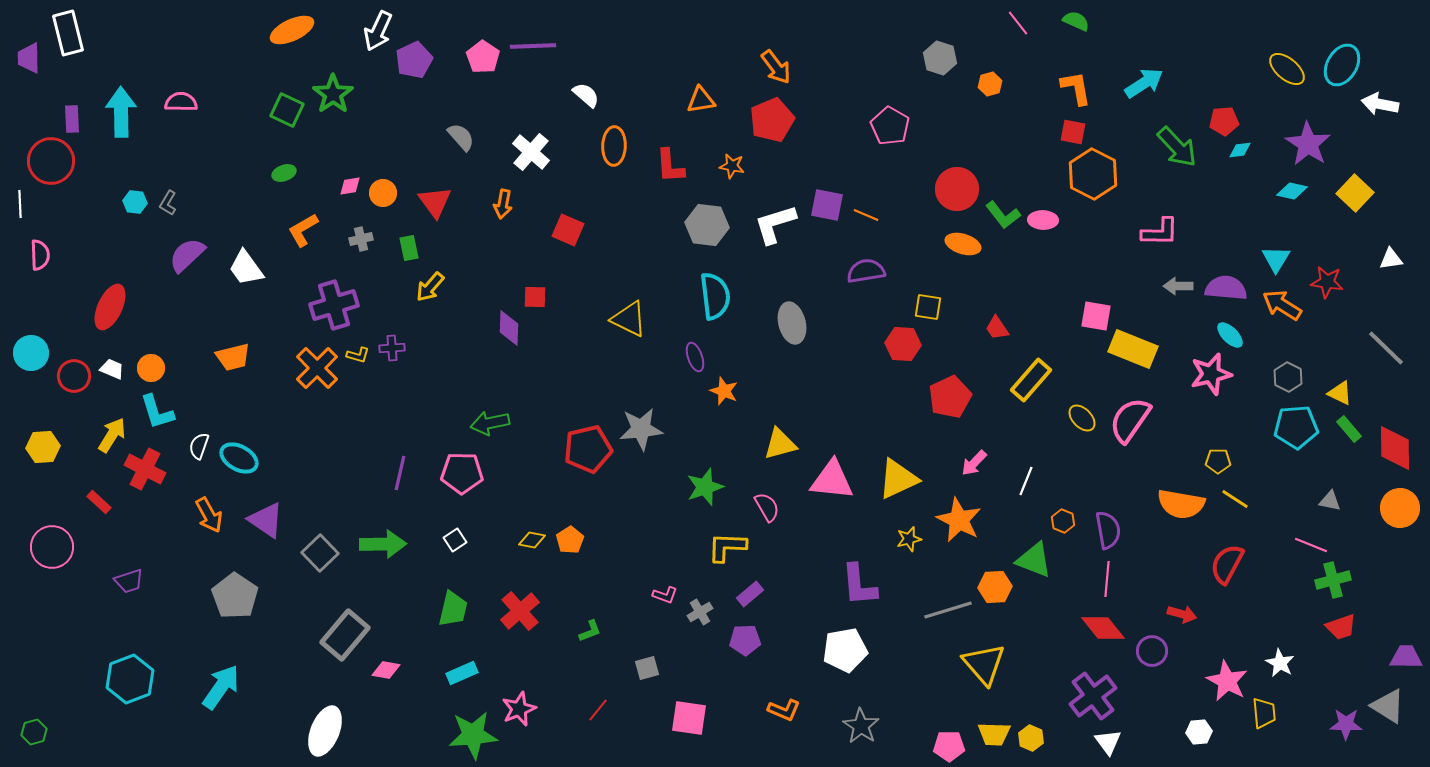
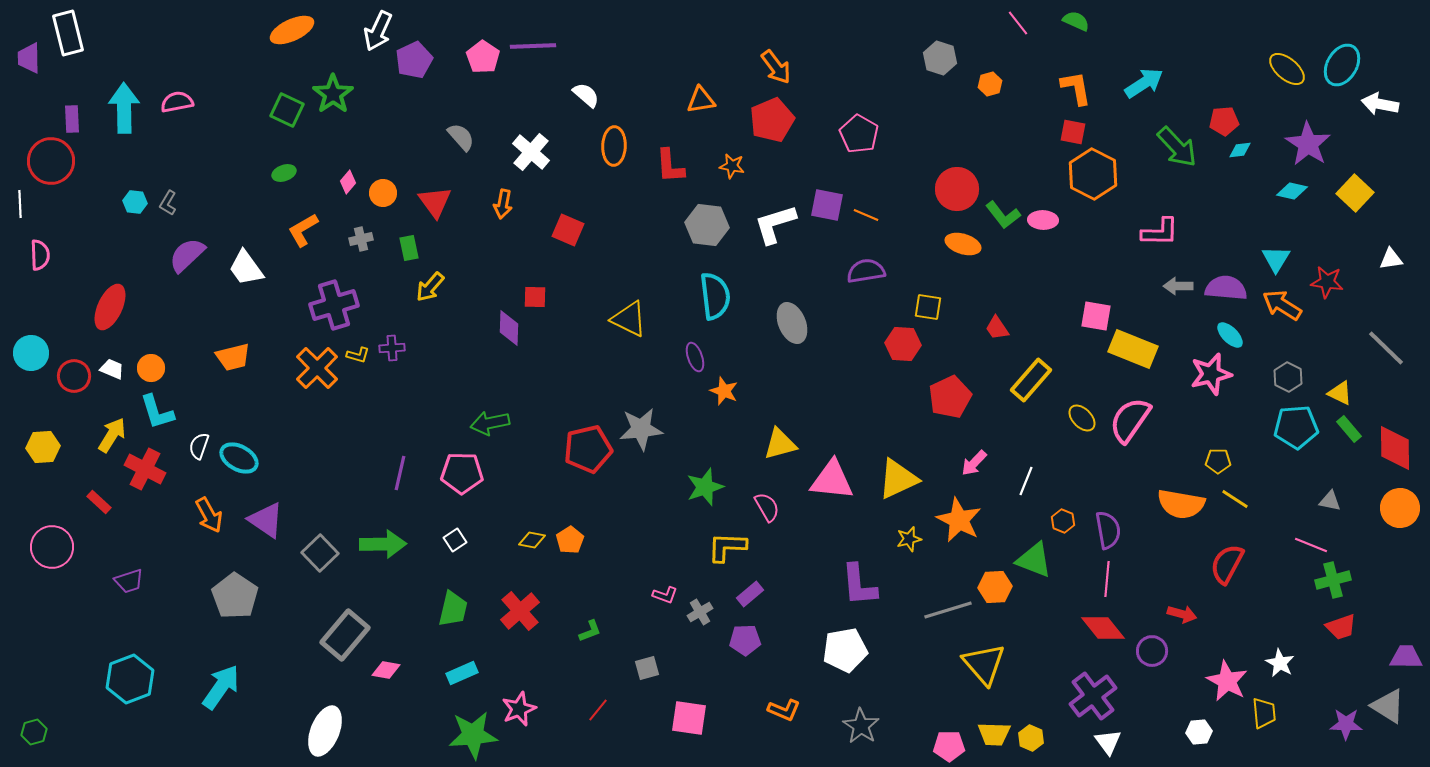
pink semicircle at (181, 102): moved 4 px left; rotated 12 degrees counterclockwise
cyan arrow at (121, 112): moved 3 px right, 4 px up
pink pentagon at (890, 126): moved 31 px left, 8 px down
pink diamond at (350, 186): moved 2 px left, 4 px up; rotated 40 degrees counterclockwise
gray ellipse at (792, 323): rotated 9 degrees counterclockwise
